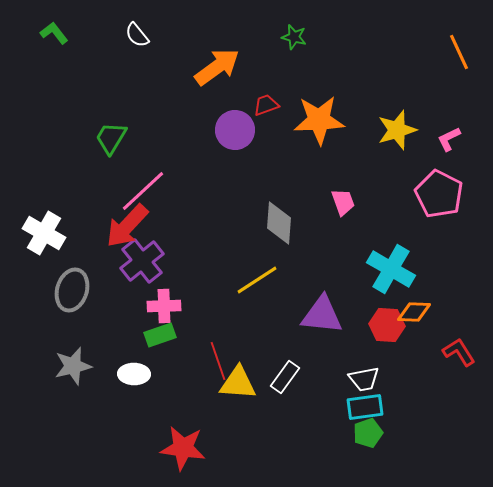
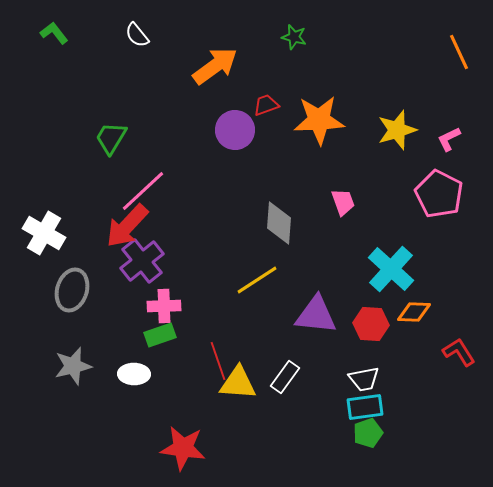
orange arrow: moved 2 px left, 1 px up
cyan cross: rotated 12 degrees clockwise
purple triangle: moved 6 px left
red hexagon: moved 16 px left, 1 px up
